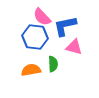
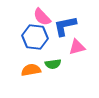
pink triangle: moved 3 px right; rotated 30 degrees counterclockwise
green semicircle: rotated 84 degrees clockwise
